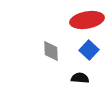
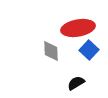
red ellipse: moved 9 px left, 8 px down
black semicircle: moved 4 px left, 5 px down; rotated 36 degrees counterclockwise
